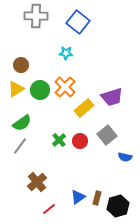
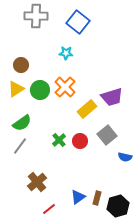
yellow rectangle: moved 3 px right, 1 px down
